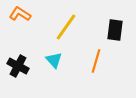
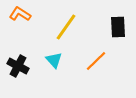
black rectangle: moved 3 px right, 3 px up; rotated 10 degrees counterclockwise
orange line: rotated 30 degrees clockwise
